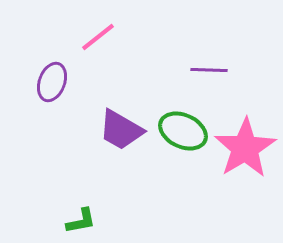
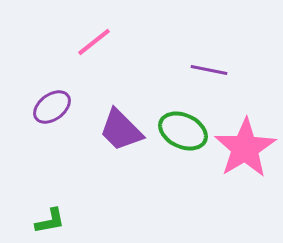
pink line: moved 4 px left, 5 px down
purple line: rotated 9 degrees clockwise
purple ellipse: moved 25 px down; rotated 33 degrees clockwise
purple trapezoid: rotated 15 degrees clockwise
green L-shape: moved 31 px left
